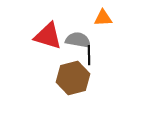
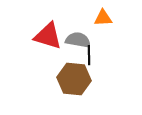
brown hexagon: moved 1 px right, 1 px down; rotated 20 degrees clockwise
